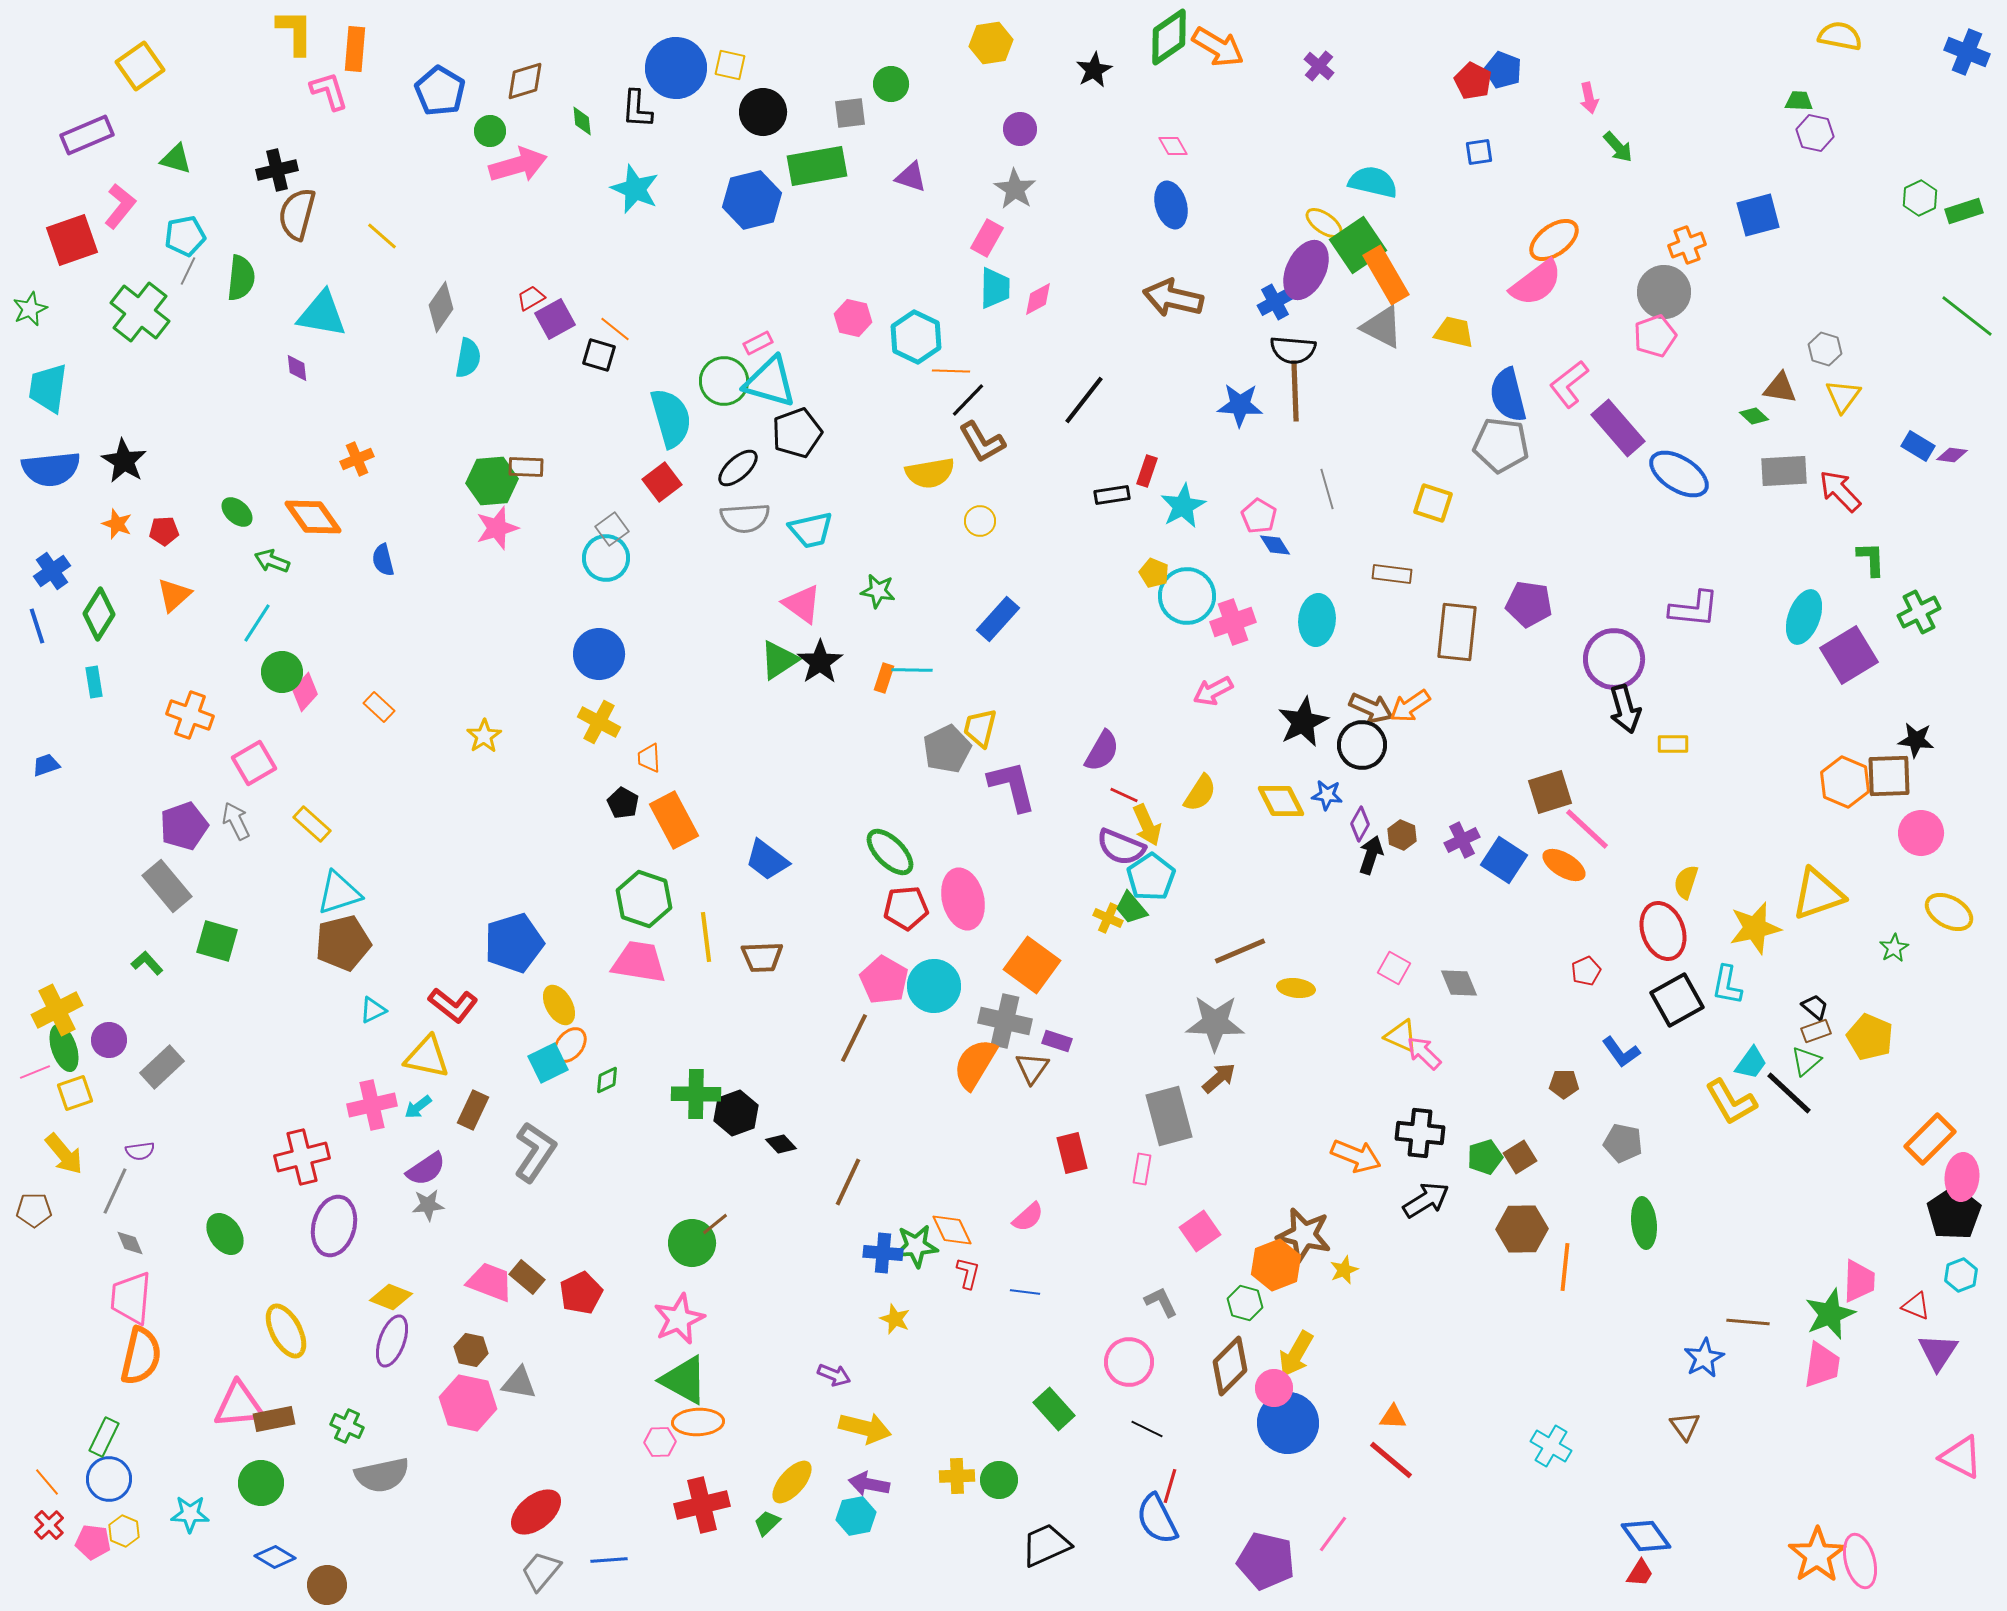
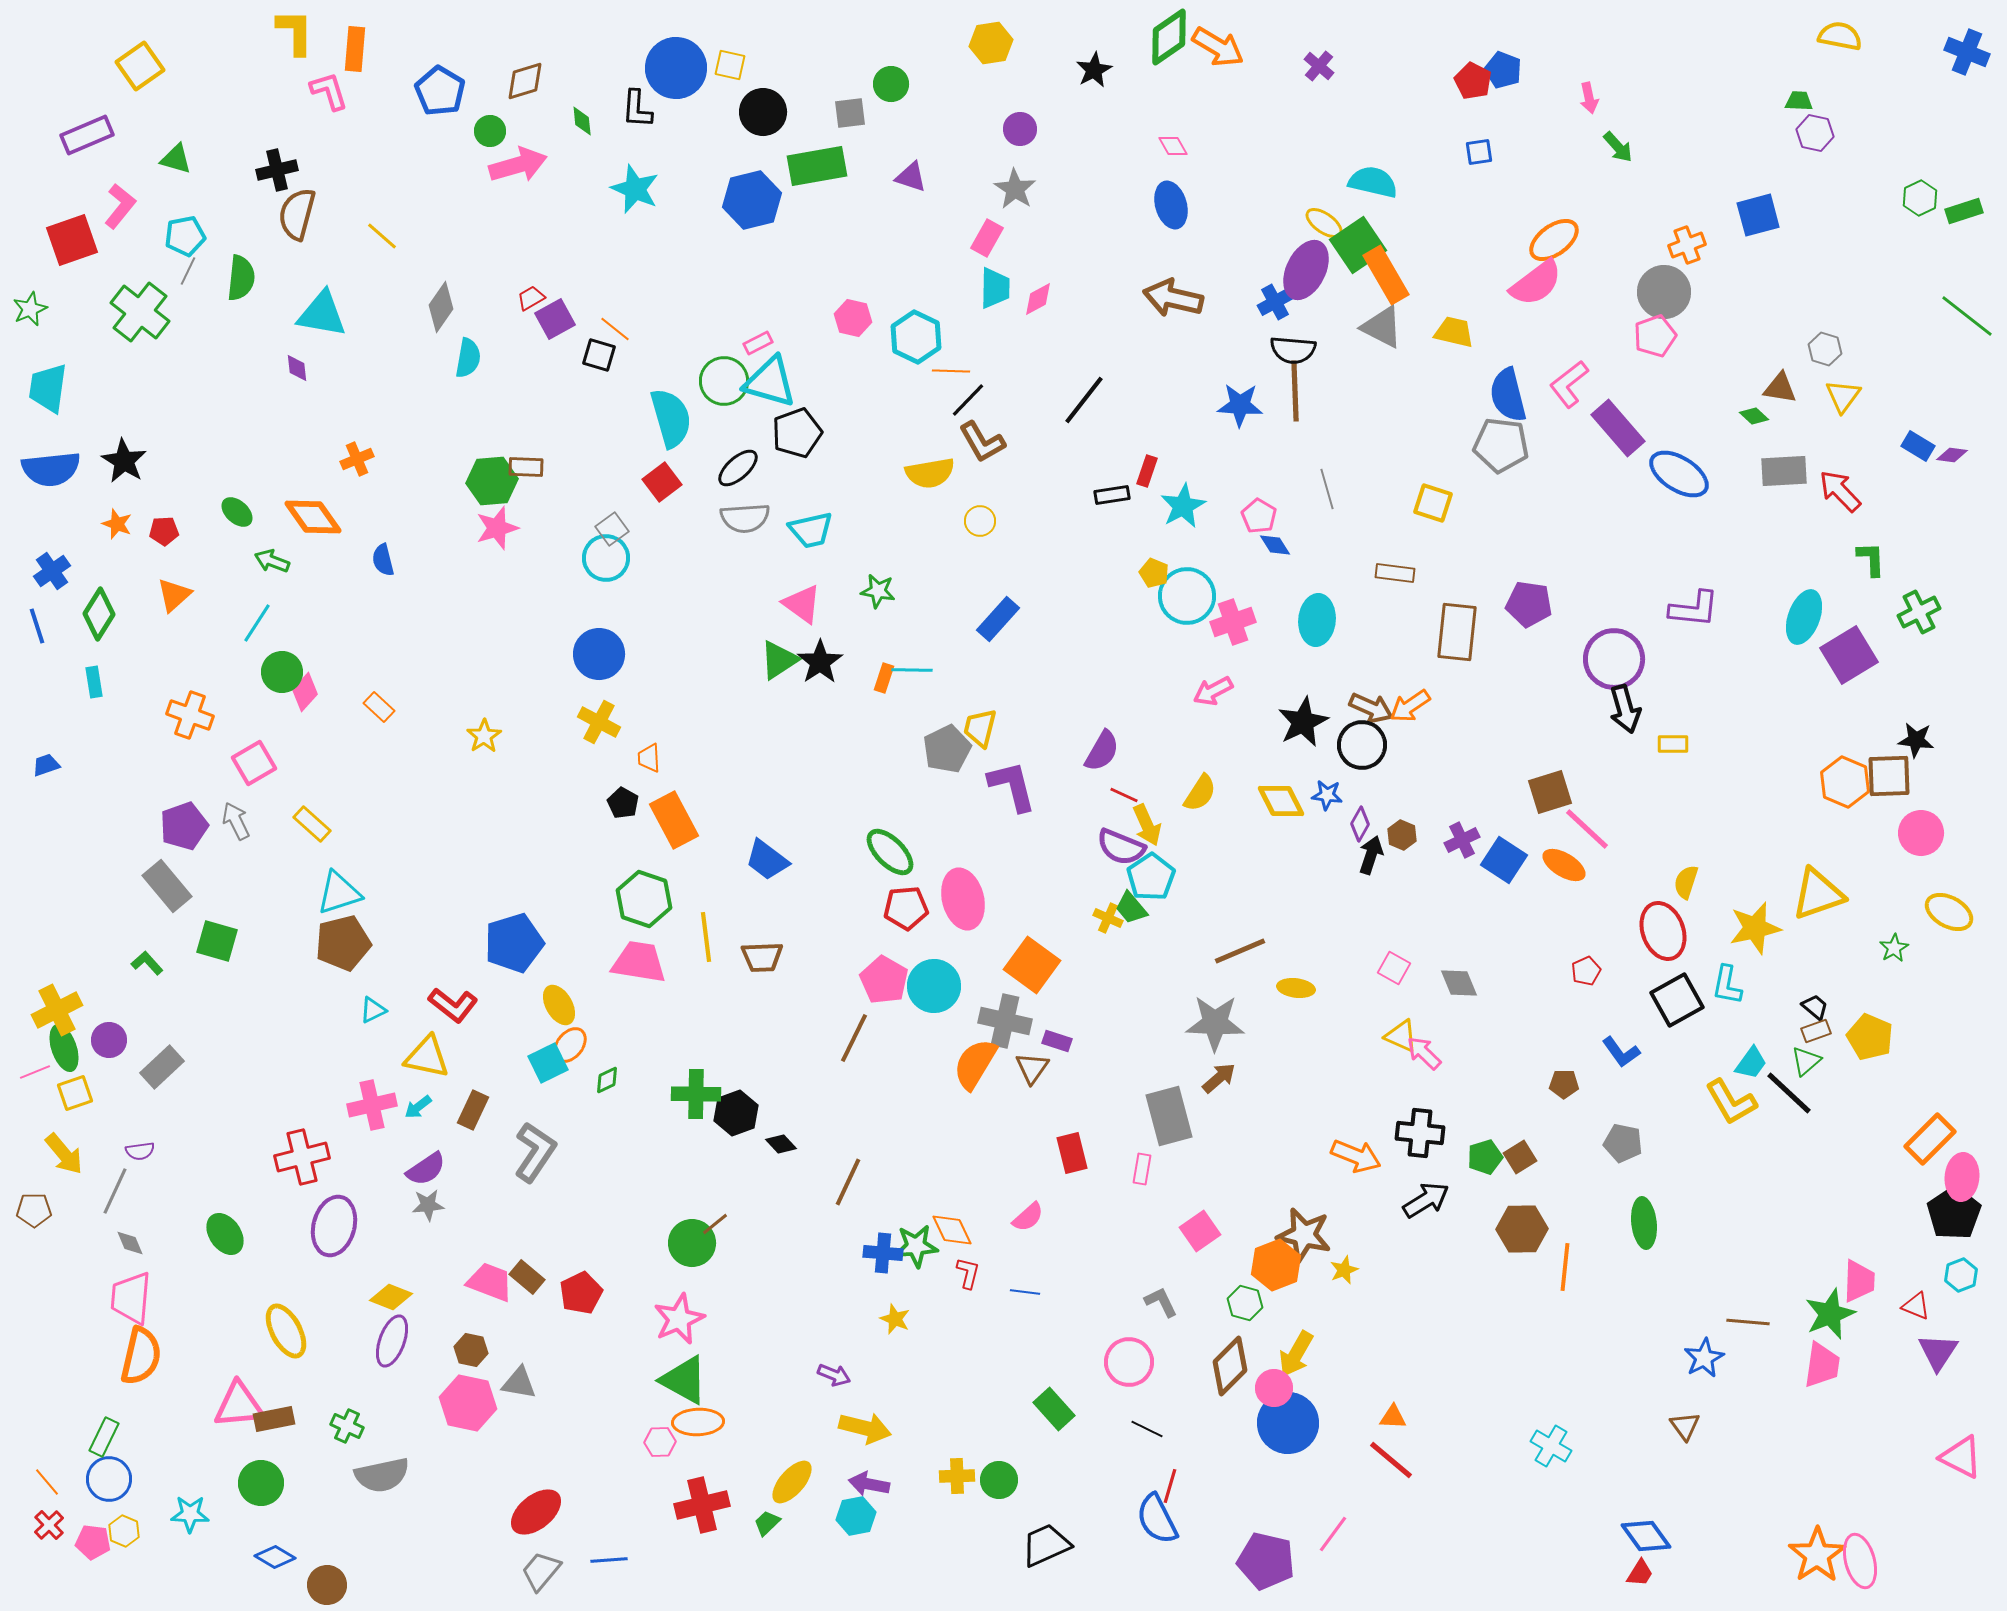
brown rectangle at (1392, 574): moved 3 px right, 1 px up
